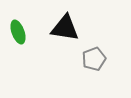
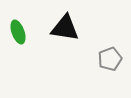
gray pentagon: moved 16 px right
